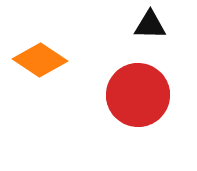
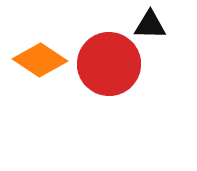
red circle: moved 29 px left, 31 px up
